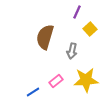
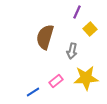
yellow star: moved 2 px up
